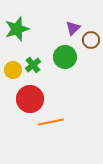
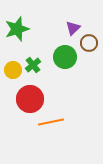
brown circle: moved 2 px left, 3 px down
